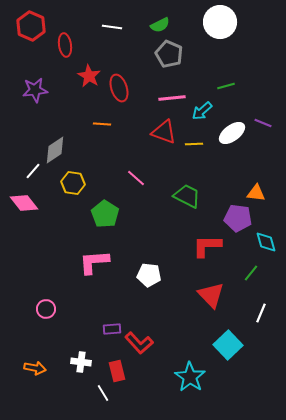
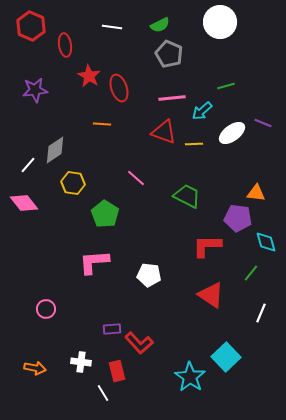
white line at (33, 171): moved 5 px left, 6 px up
red triangle at (211, 295): rotated 12 degrees counterclockwise
cyan square at (228, 345): moved 2 px left, 12 px down
